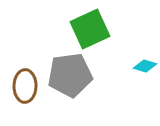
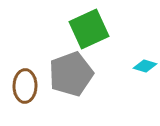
green square: moved 1 px left
gray pentagon: moved 1 px right, 1 px up; rotated 12 degrees counterclockwise
